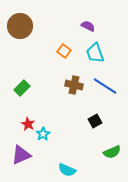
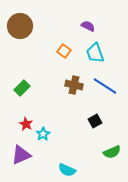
red star: moved 2 px left
